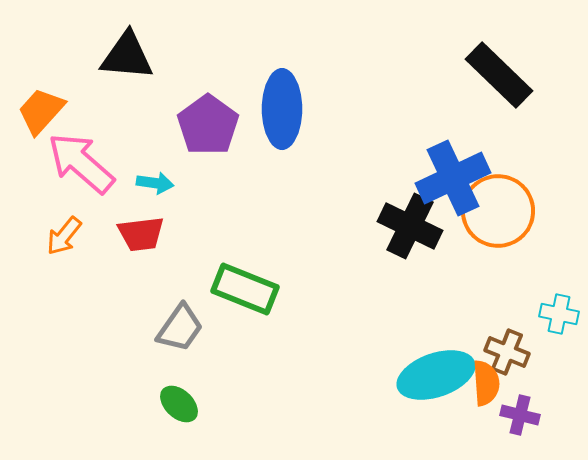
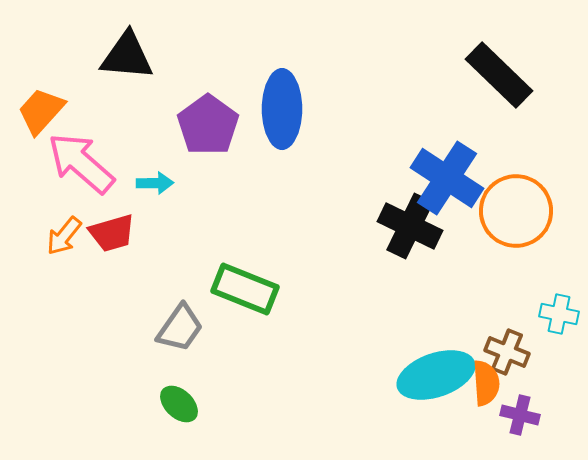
blue cross: moved 6 px left; rotated 32 degrees counterclockwise
cyan arrow: rotated 9 degrees counterclockwise
orange circle: moved 18 px right
red trapezoid: moved 29 px left, 1 px up; rotated 9 degrees counterclockwise
